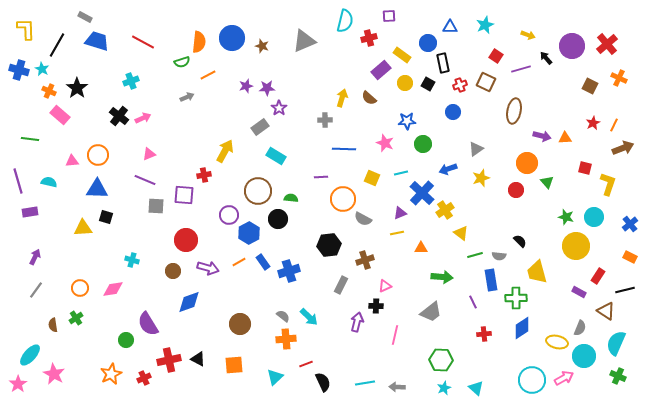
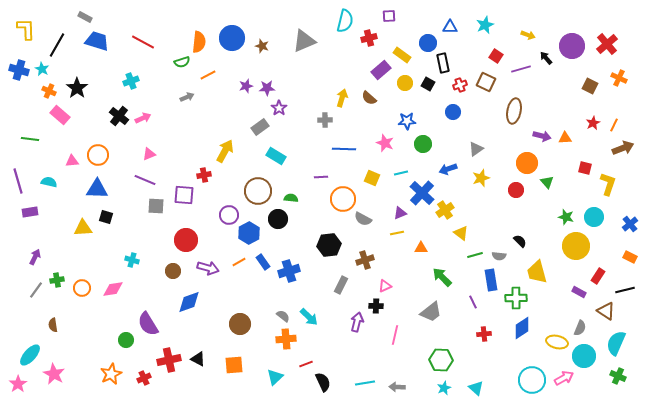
green arrow at (442, 277): rotated 140 degrees counterclockwise
orange circle at (80, 288): moved 2 px right
green cross at (76, 318): moved 19 px left, 38 px up; rotated 24 degrees clockwise
